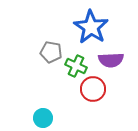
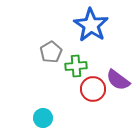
blue star: moved 2 px up
gray pentagon: rotated 30 degrees clockwise
purple semicircle: moved 7 px right, 20 px down; rotated 40 degrees clockwise
green cross: rotated 30 degrees counterclockwise
